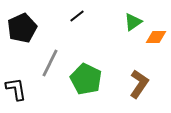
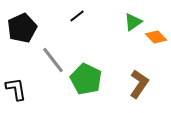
orange diamond: rotated 45 degrees clockwise
gray line: moved 3 px right, 3 px up; rotated 64 degrees counterclockwise
